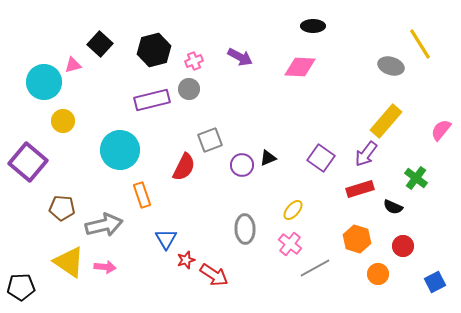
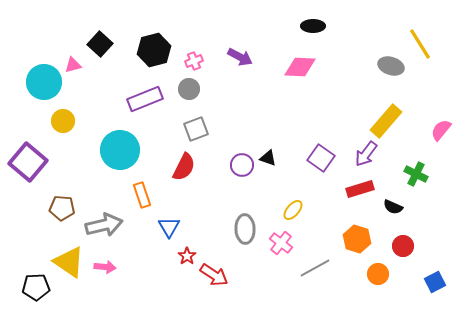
purple rectangle at (152, 100): moved 7 px left, 1 px up; rotated 8 degrees counterclockwise
gray square at (210, 140): moved 14 px left, 11 px up
black triangle at (268, 158): rotated 42 degrees clockwise
green cross at (416, 178): moved 4 px up; rotated 10 degrees counterclockwise
blue triangle at (166, 239): moved 3 px right, 12 px up
pink cross at (290, 244): moved 9 px left, 1 px up
red star at (186, 260): moved 1 px right, 4 px up; rotated 18 degrees counterclockwise
black pentagon at (21, 287): moved 15 px right
